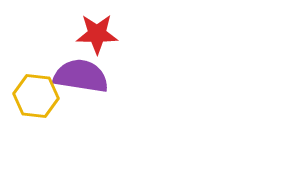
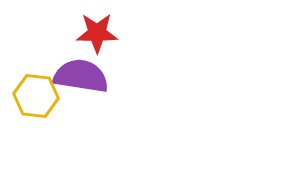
red star: moved 1 px up
